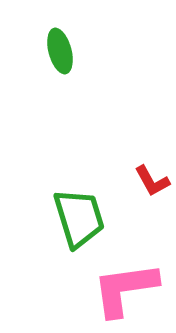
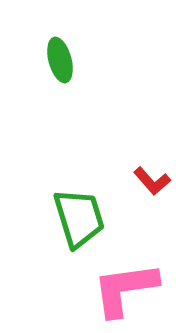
green ellipse: moved 9 px down
red L-shape: rotated 12 degrees counterclockwise
